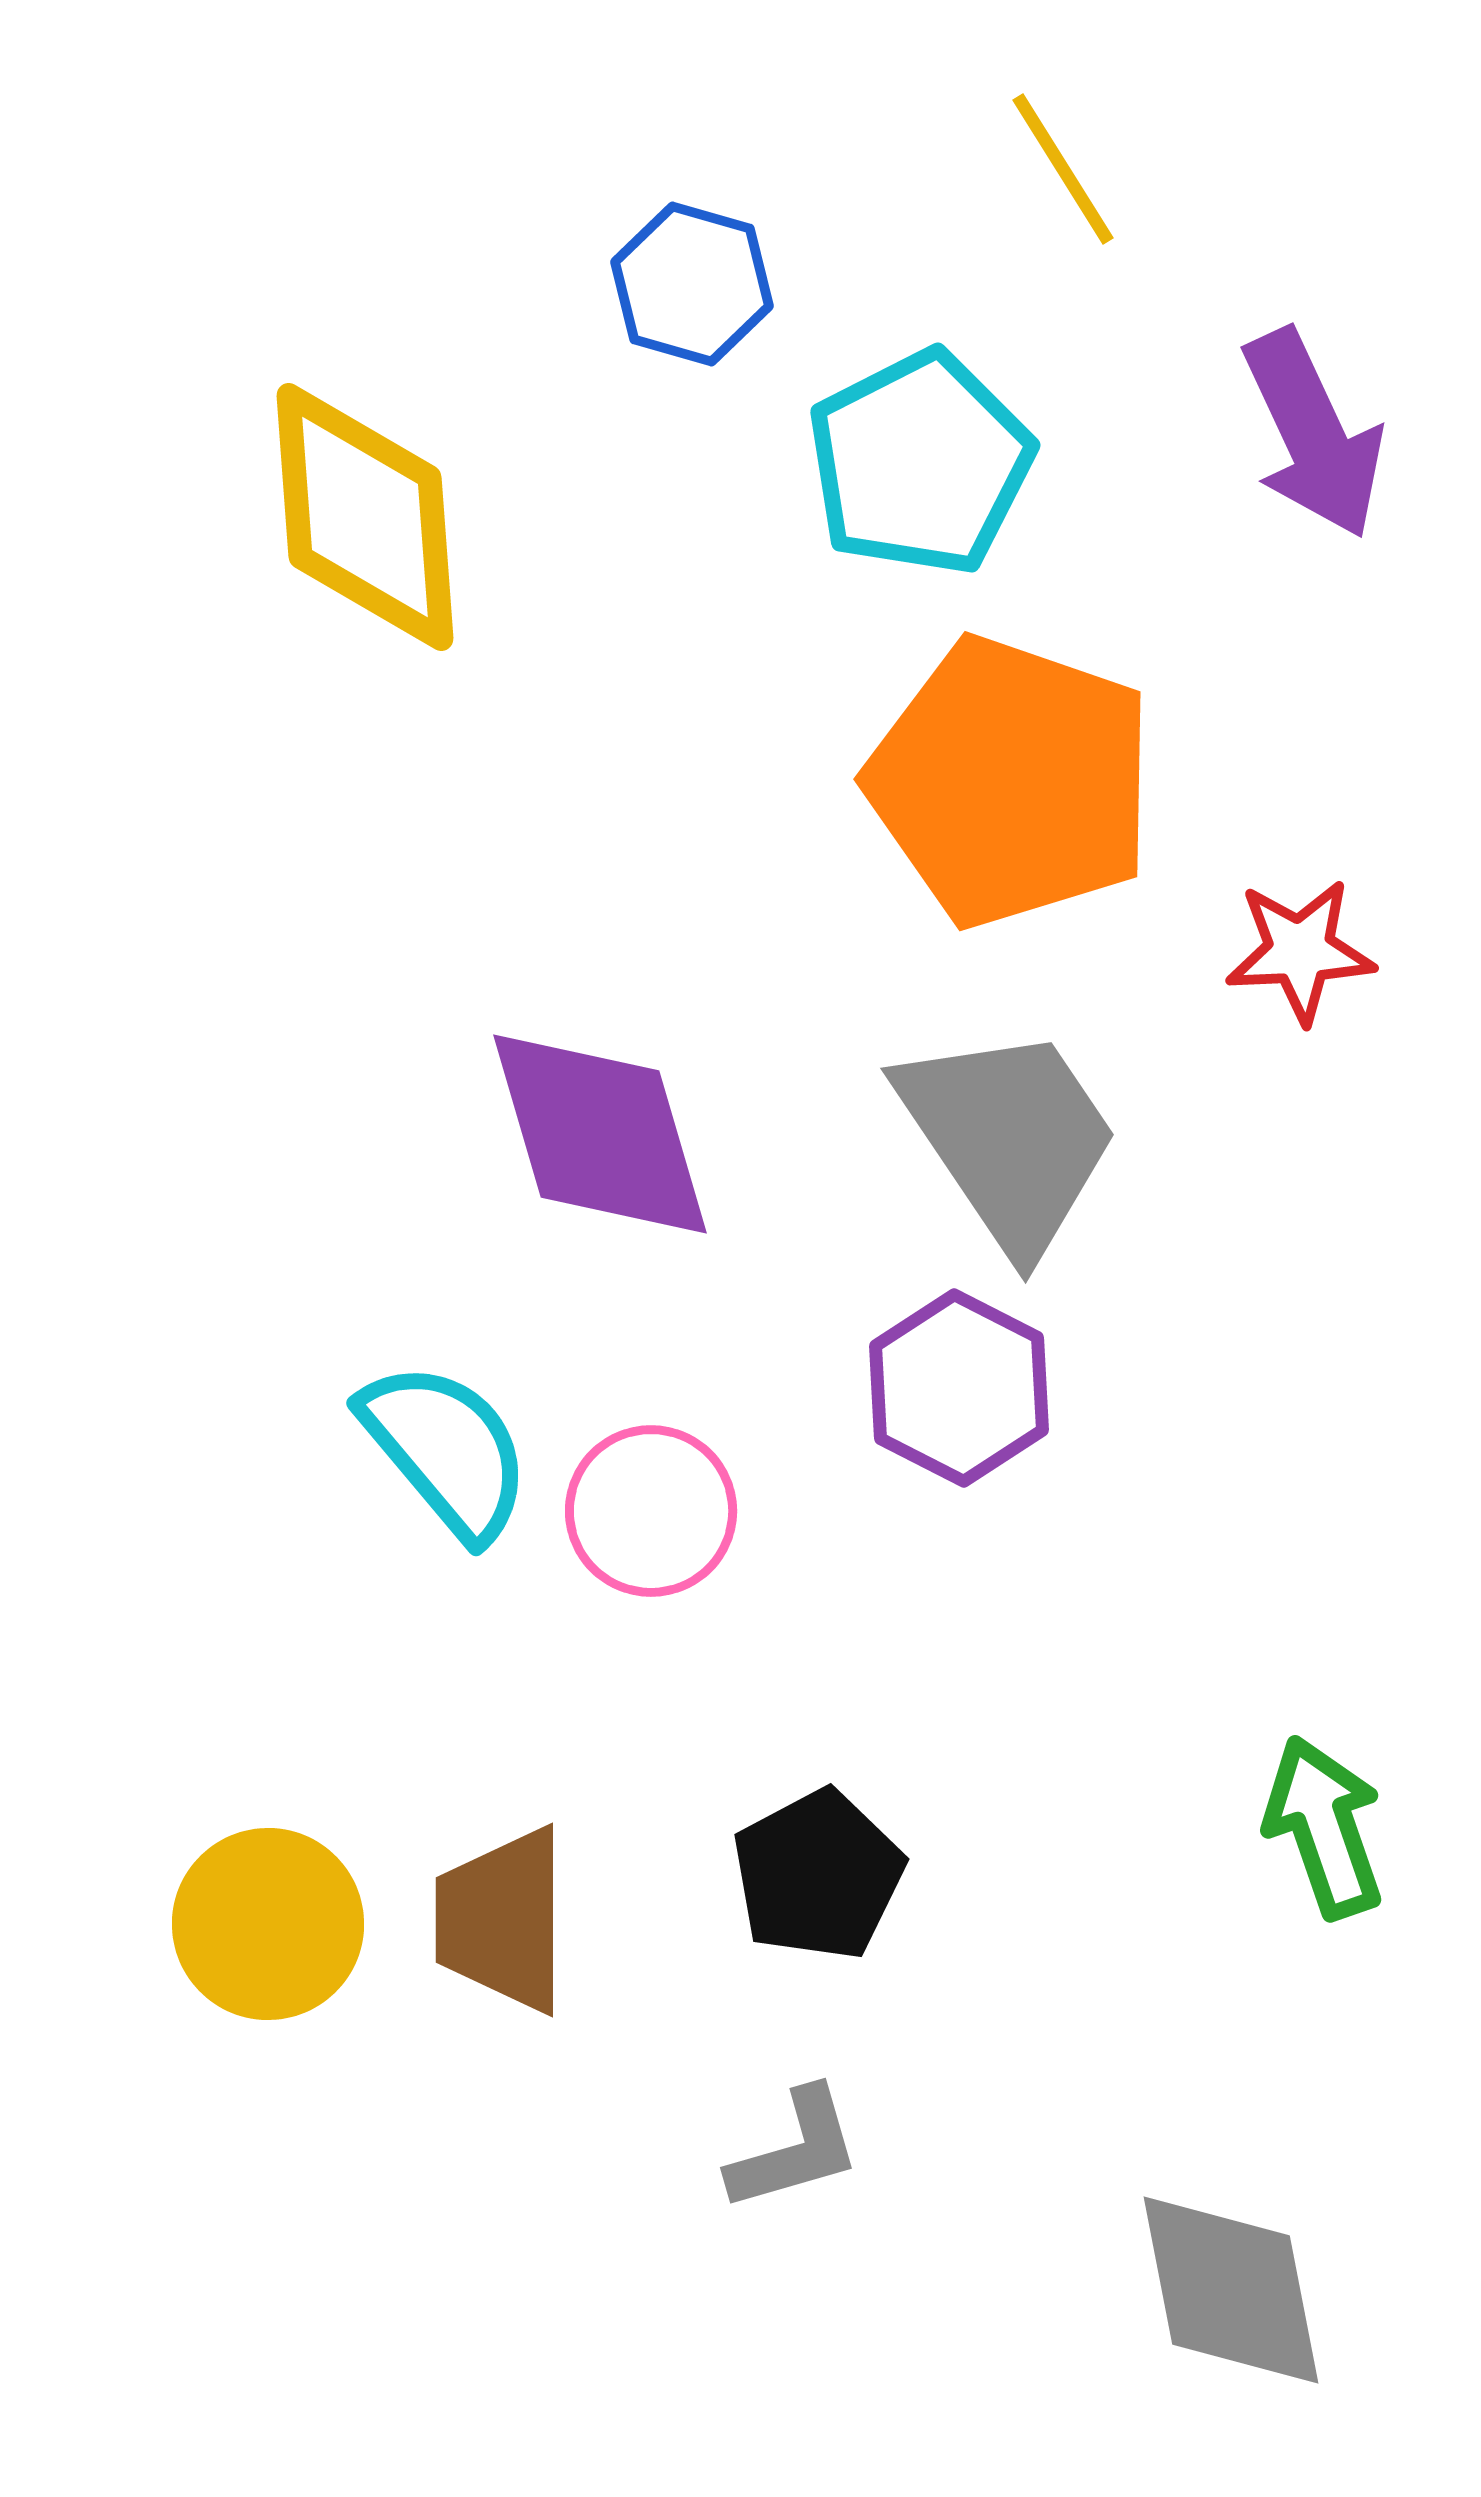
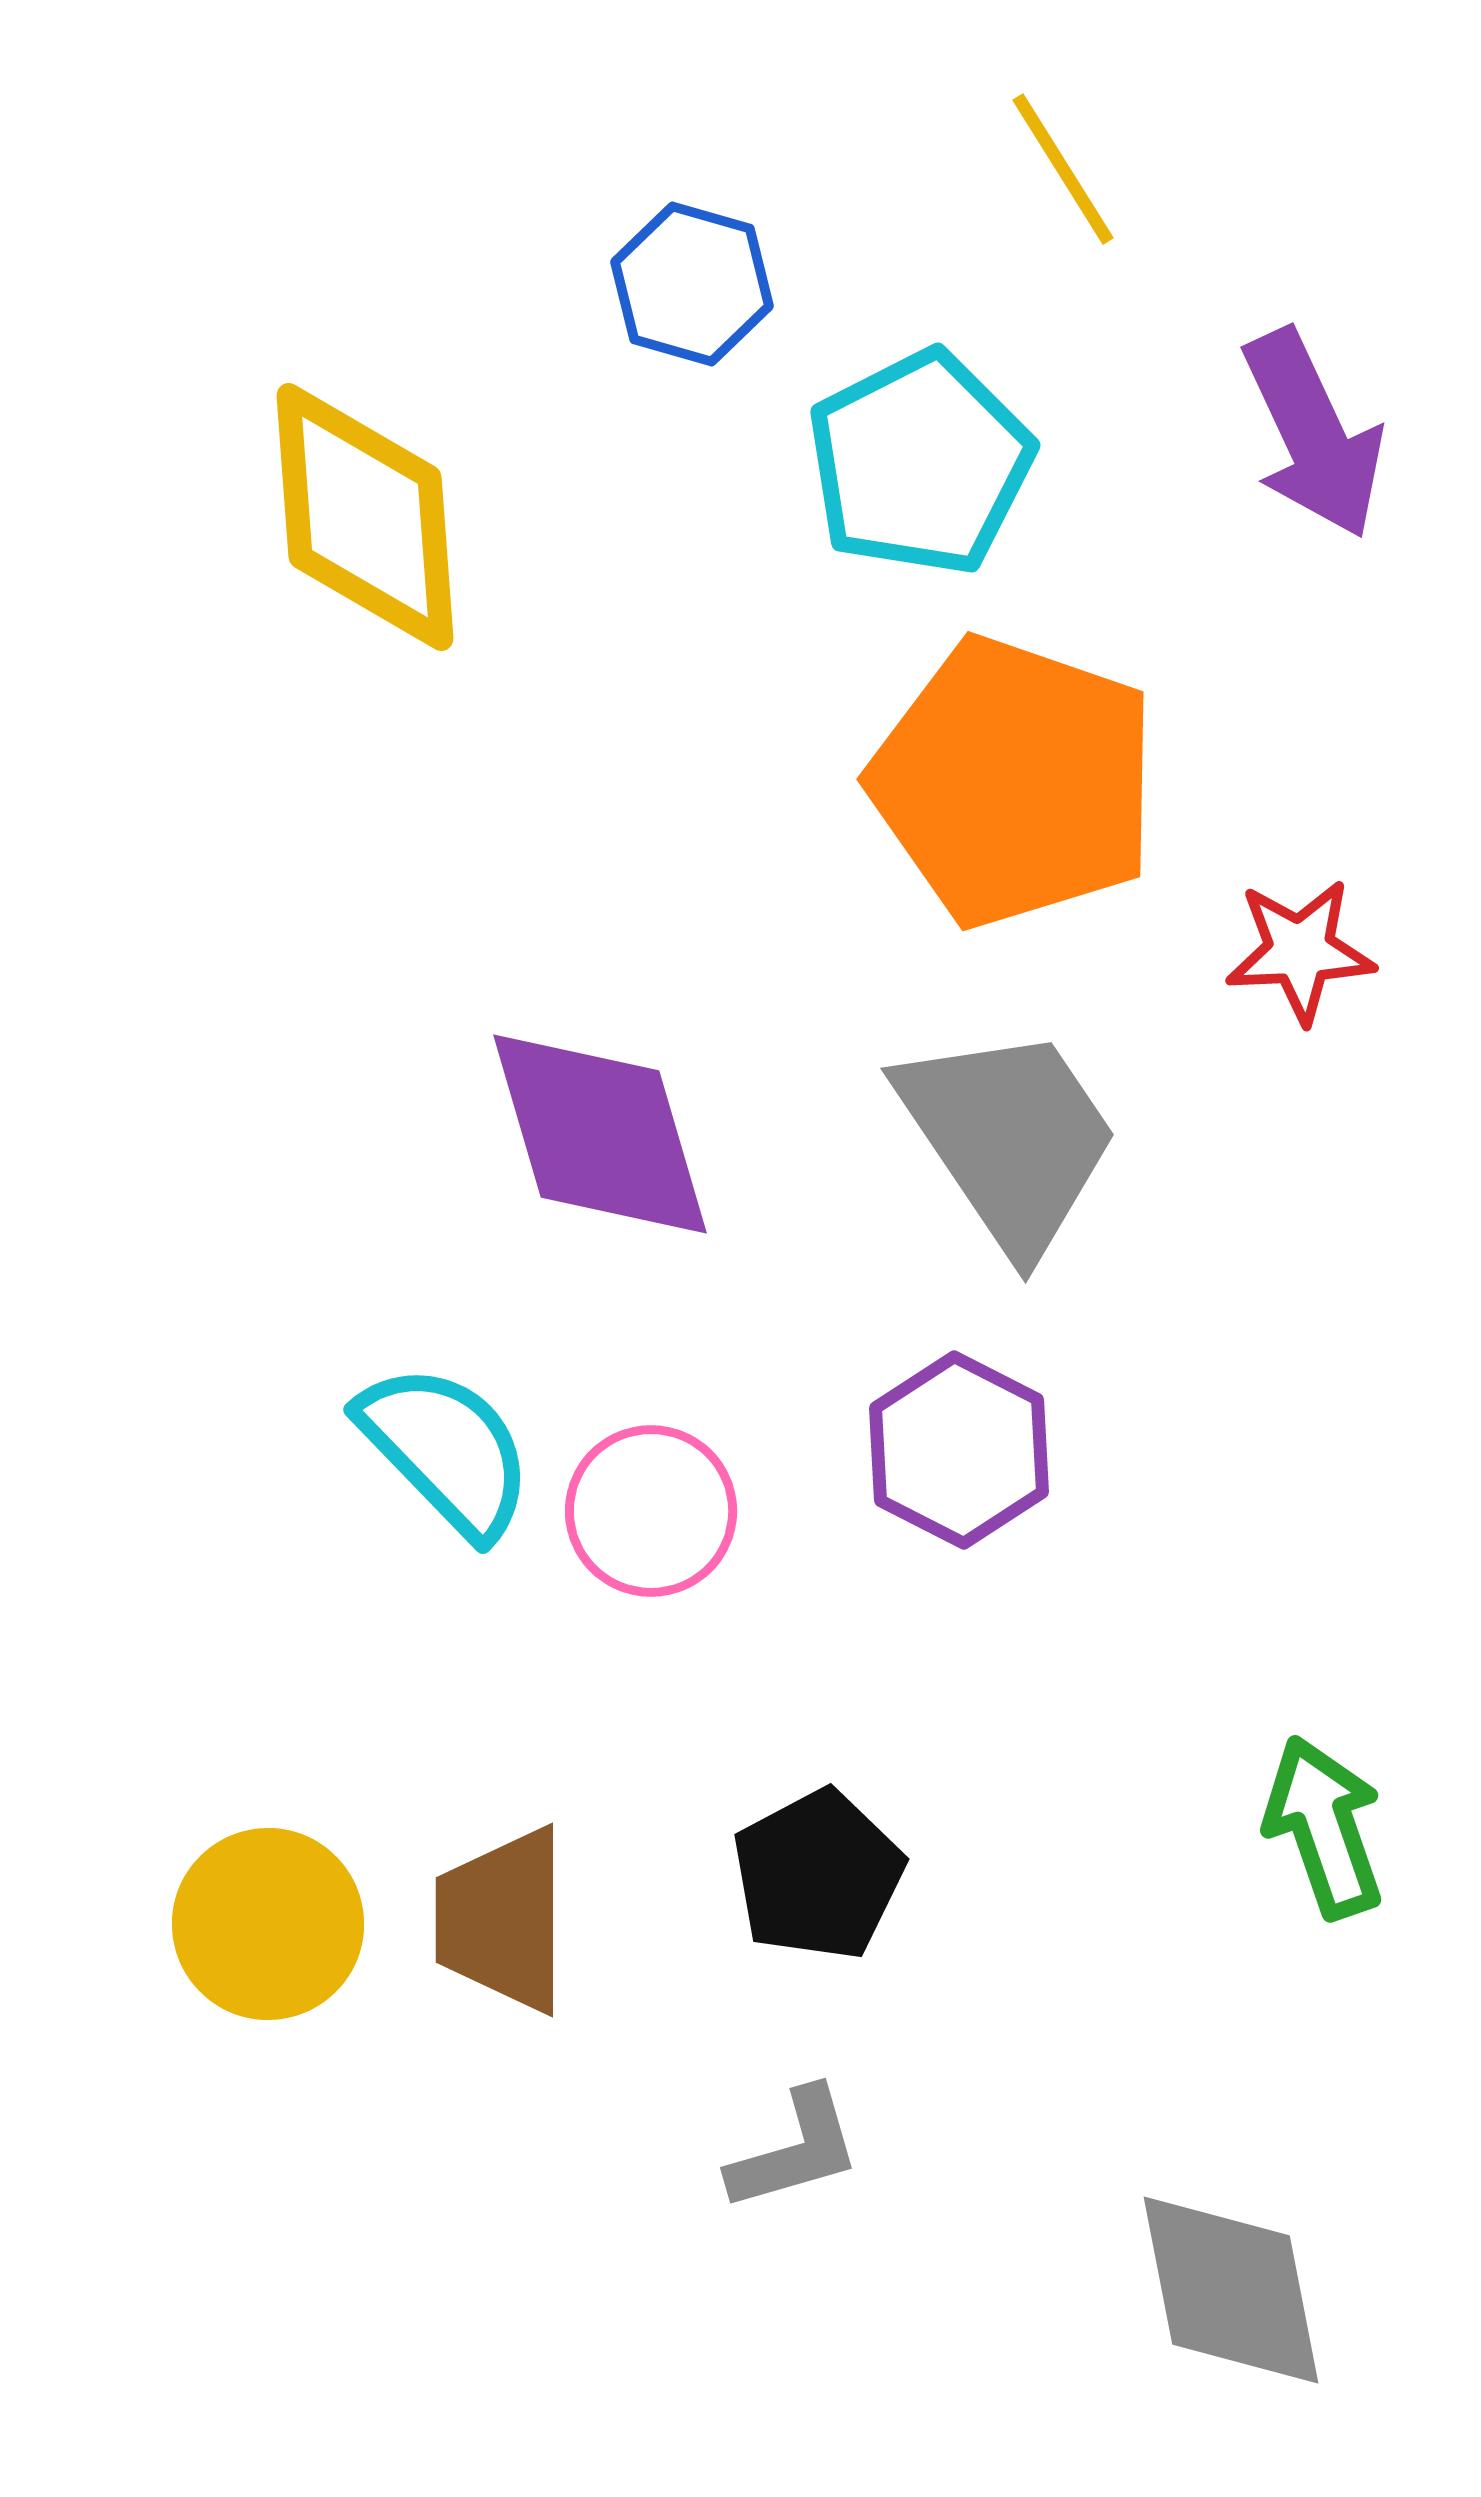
orange pentagon: moved 3 px right
purple hexagon: moved 62 px down
cyan semicircle: rotated 4 degrees counterclockwise
